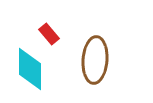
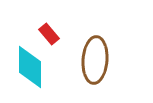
cyan diamond: moved 2 px up
